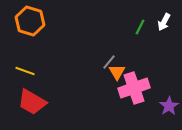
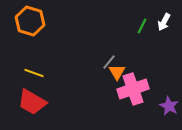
green line: moved 2 px right, 1 px up
yellow line: moved 9 px right, 2 px down
pink cross: moved 1 px left, 1 px down
purple star: rotated 12 degrees counterclockwise
